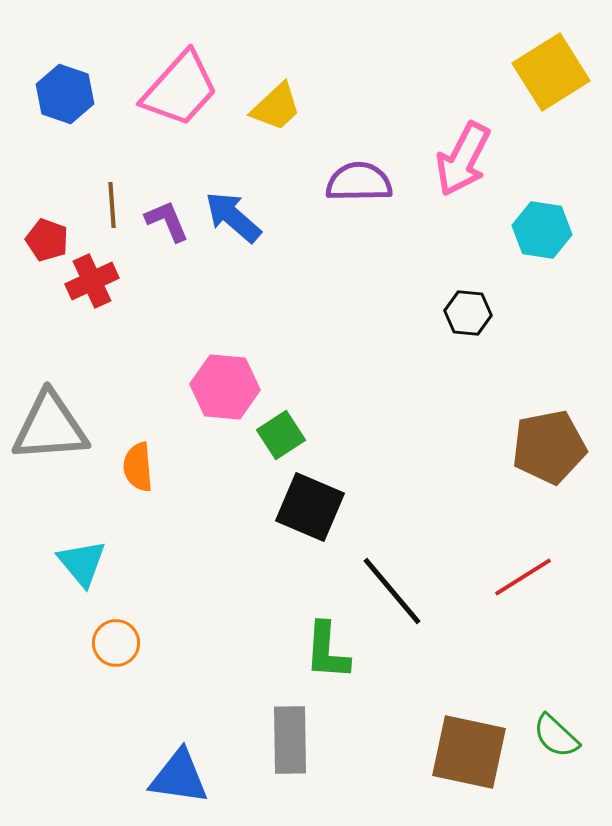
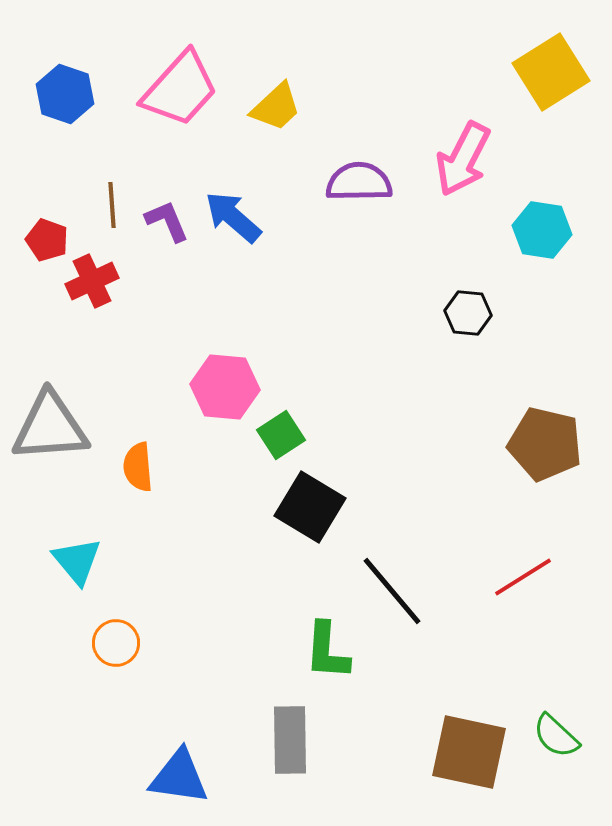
brown pentagon: moved 4 px left, 3 px up; rotated 24 degrees clockwise
black square: rotated 8 degrees clockwise
cyan triangle: moved 5 px left, 2 px up
